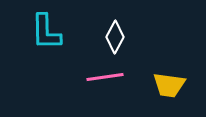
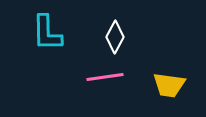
cyan L-shape: moved 1 px right, 1 px down
